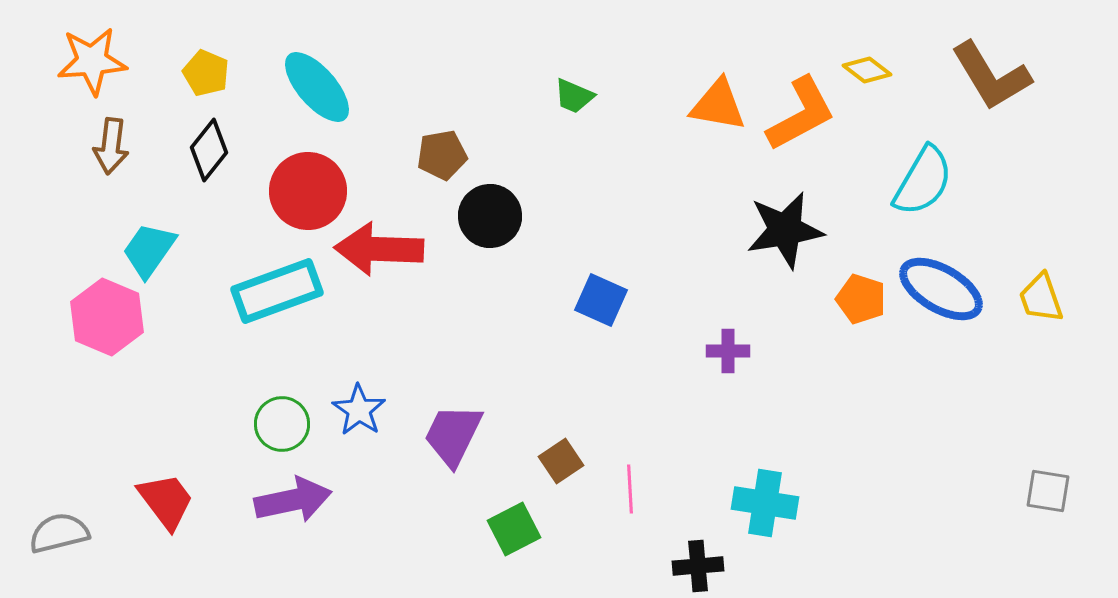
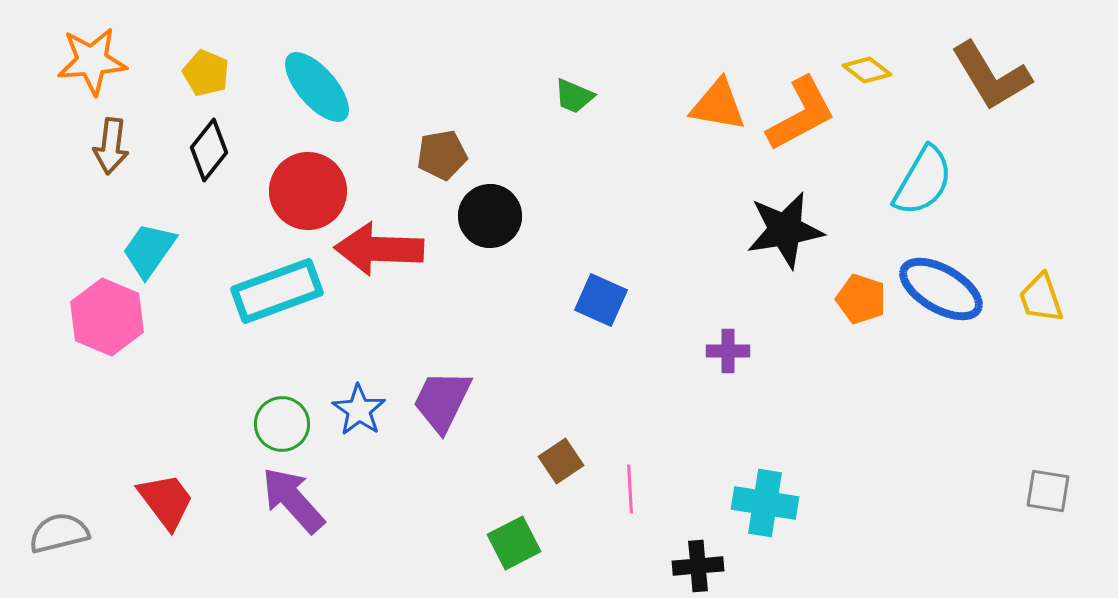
purple trapezoid: moved 11 px left, 34 px up
purple arrow: rotated 120 degrees counterclockwise
green square: moved 14 px down
